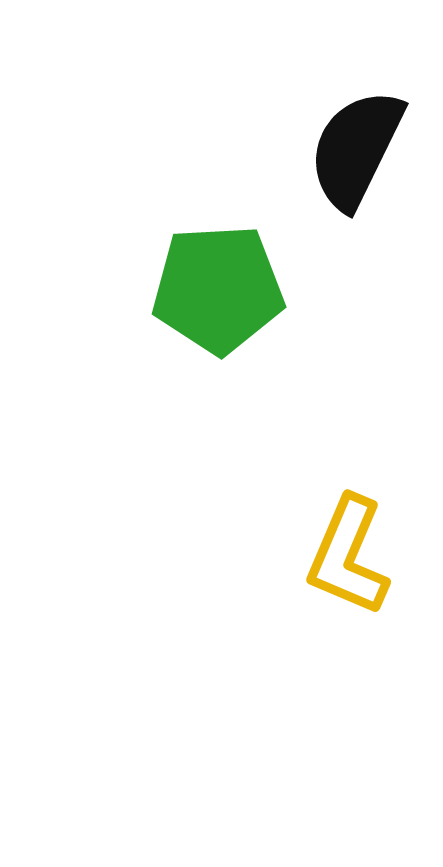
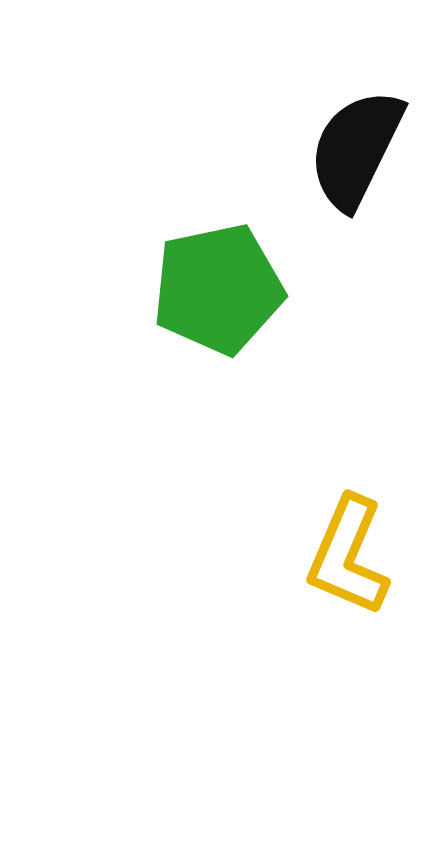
green pentagon: rotated 9 degrees counterclockwise
